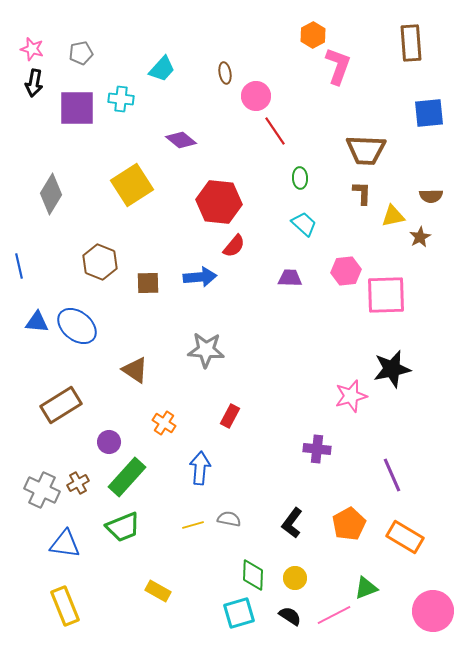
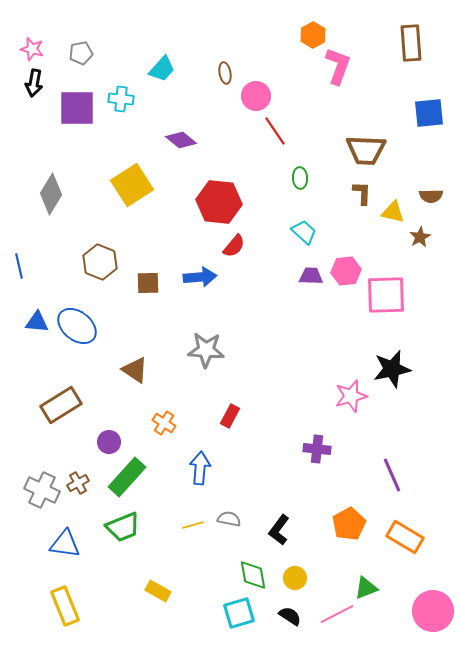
yellow triangle at (393, 216): moved 4 px up; rotated 25 degrees clockwise
cyan trapezoid at (304, 224): moved 8 px down
purple trapezoid at (290, 278): moved 21 px right, 2 px up
black L-shape at (292, 523): moved 13 px left, 7 px down
green diamond at (253, 575): rotated 12 degrees counterclockwise
pink line at (334, 615): moved 3 px right, 1 px up
